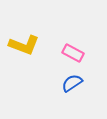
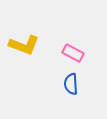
blue semicircle: moved 1 px left, 1 px down; rotated 60 degrees counterclockwise
